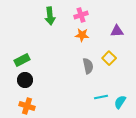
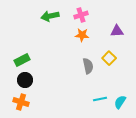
green arrow: rotated 84 degrees clockwise
cyan line: moved 1 px left, 2 px down
orange cross: moved 6 px left, 4 px up
